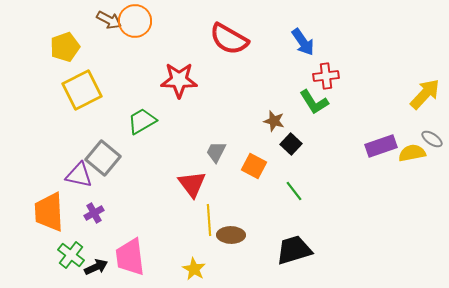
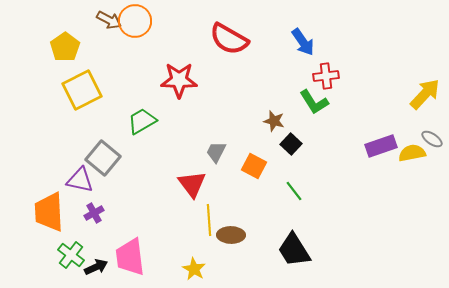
yellow pentagon: rotated 16 degrees counterclockwise
purple triangle: moved 1 px right, 5 px down
black trapezoid: rotated 105 degrees counterclockwise
